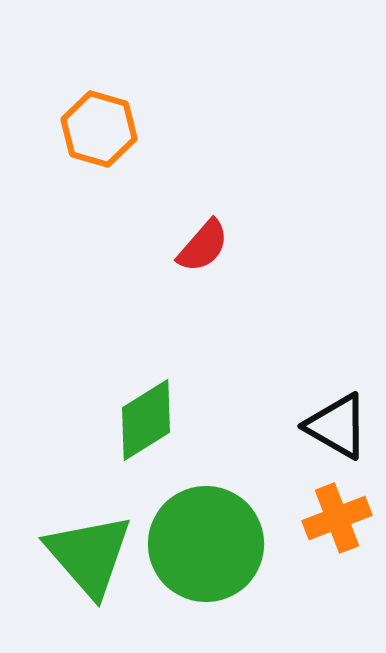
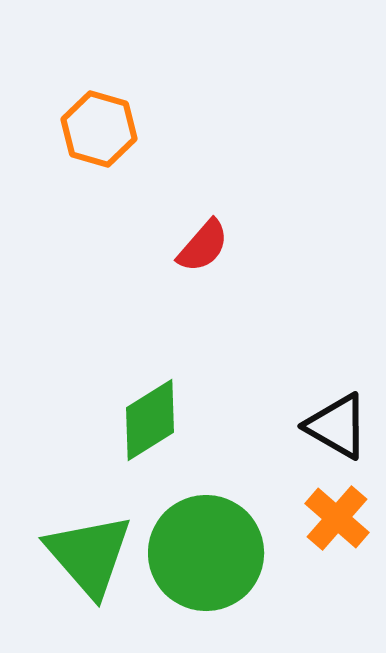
green diamond: moved 4 px right
orange cross: rotated 28 degrees counterclockwise
green circle: moved 9 px down
